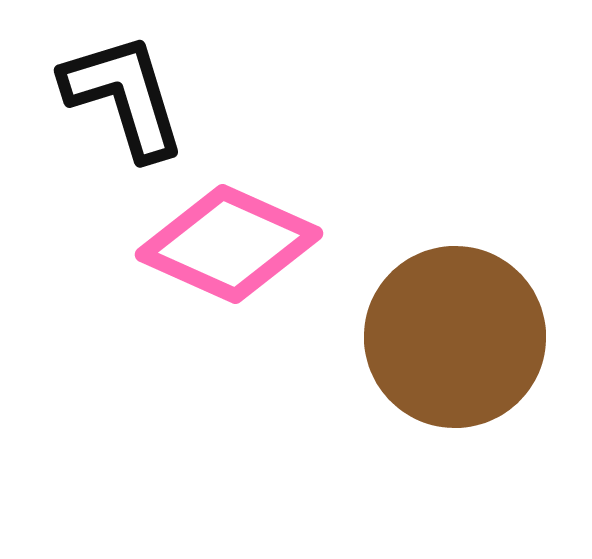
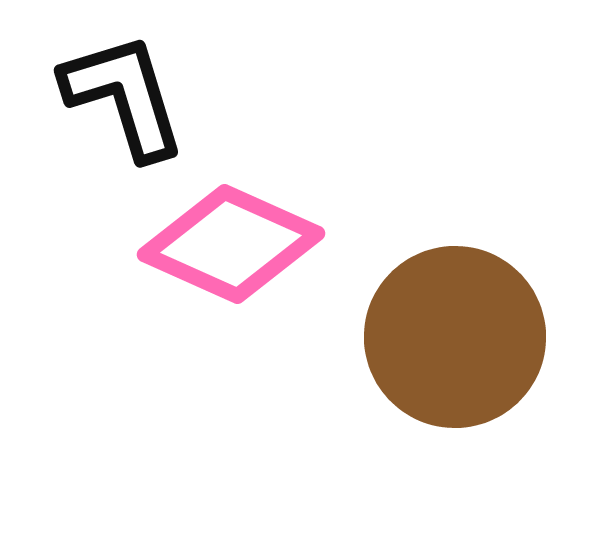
pink diamond: moved 2 px right
